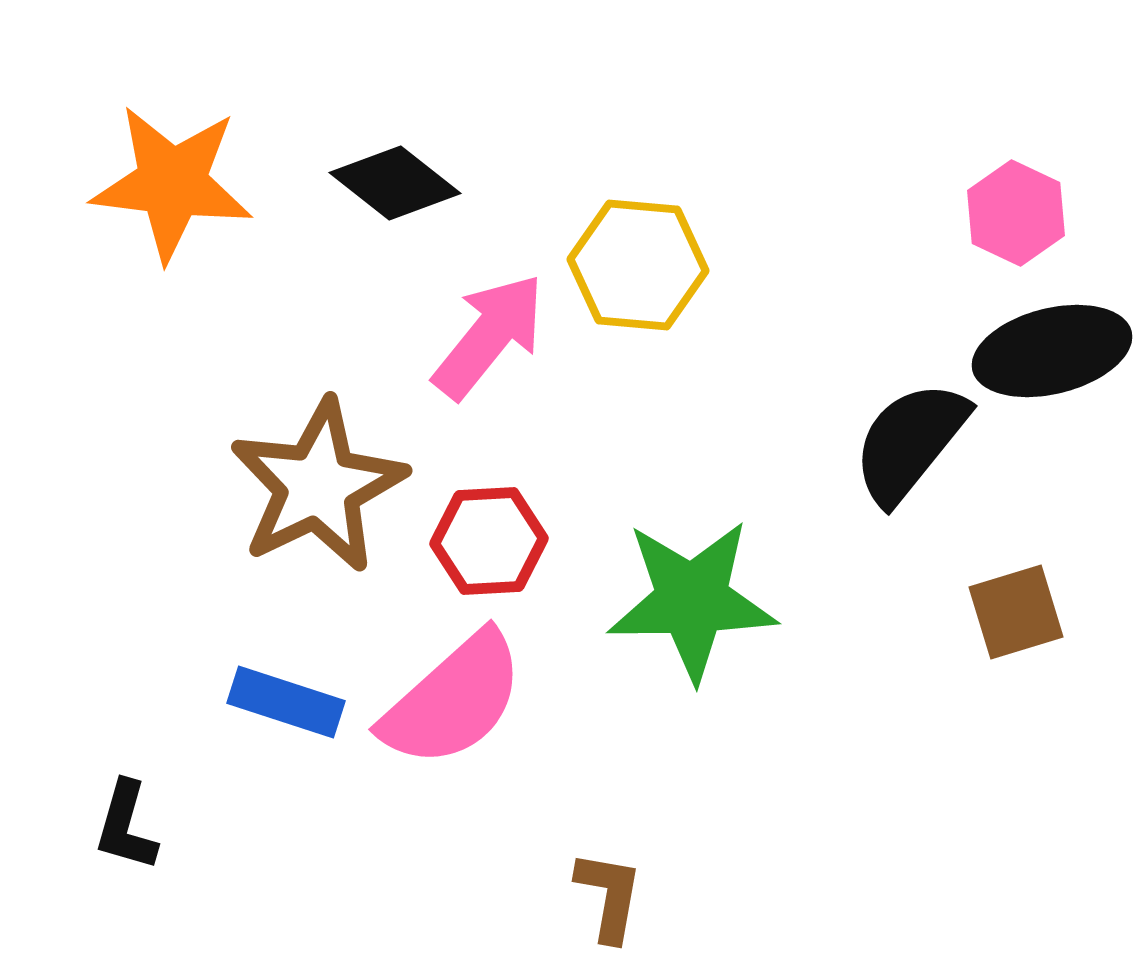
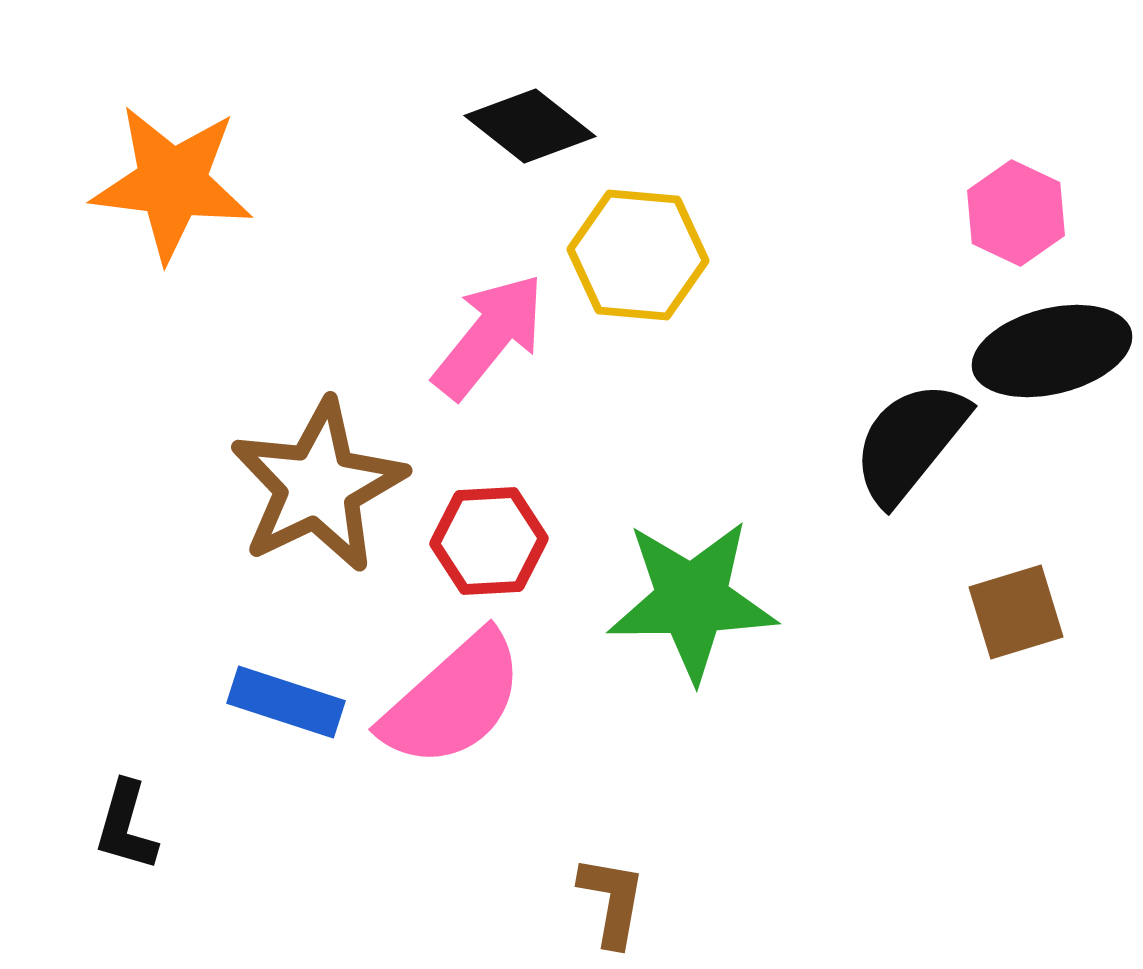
black diamond: moved 135 px right, 57 px up
yellow hexagon: moved 10 px up
brown L-shape: moved 3 px right, 5 px down
